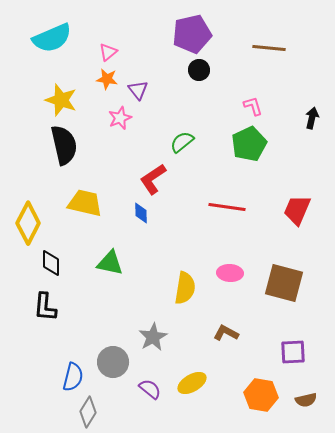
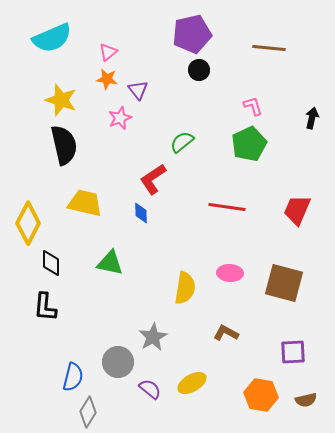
gray circle: moved 5 px right
